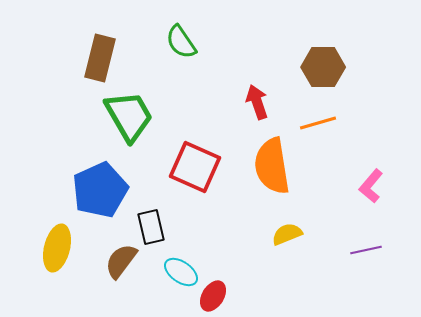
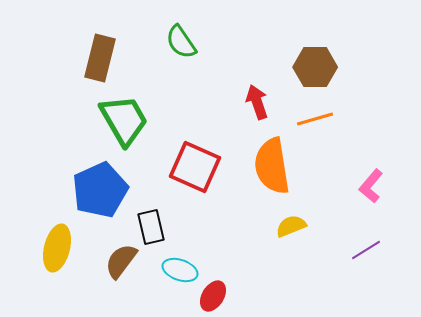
brown hexagon: moved 8 px left
green trapezoid: moved 5 px left, 4 px down
orange line: moved 3 px left, 4 px up
yellow semicircle: moved 4 px right, 8 px up
purple line: rotated 20 degrees counterclockwise
cyan ellipse: moved 1 px left, 2 px up; rotated 16 degrees counterclockwise
